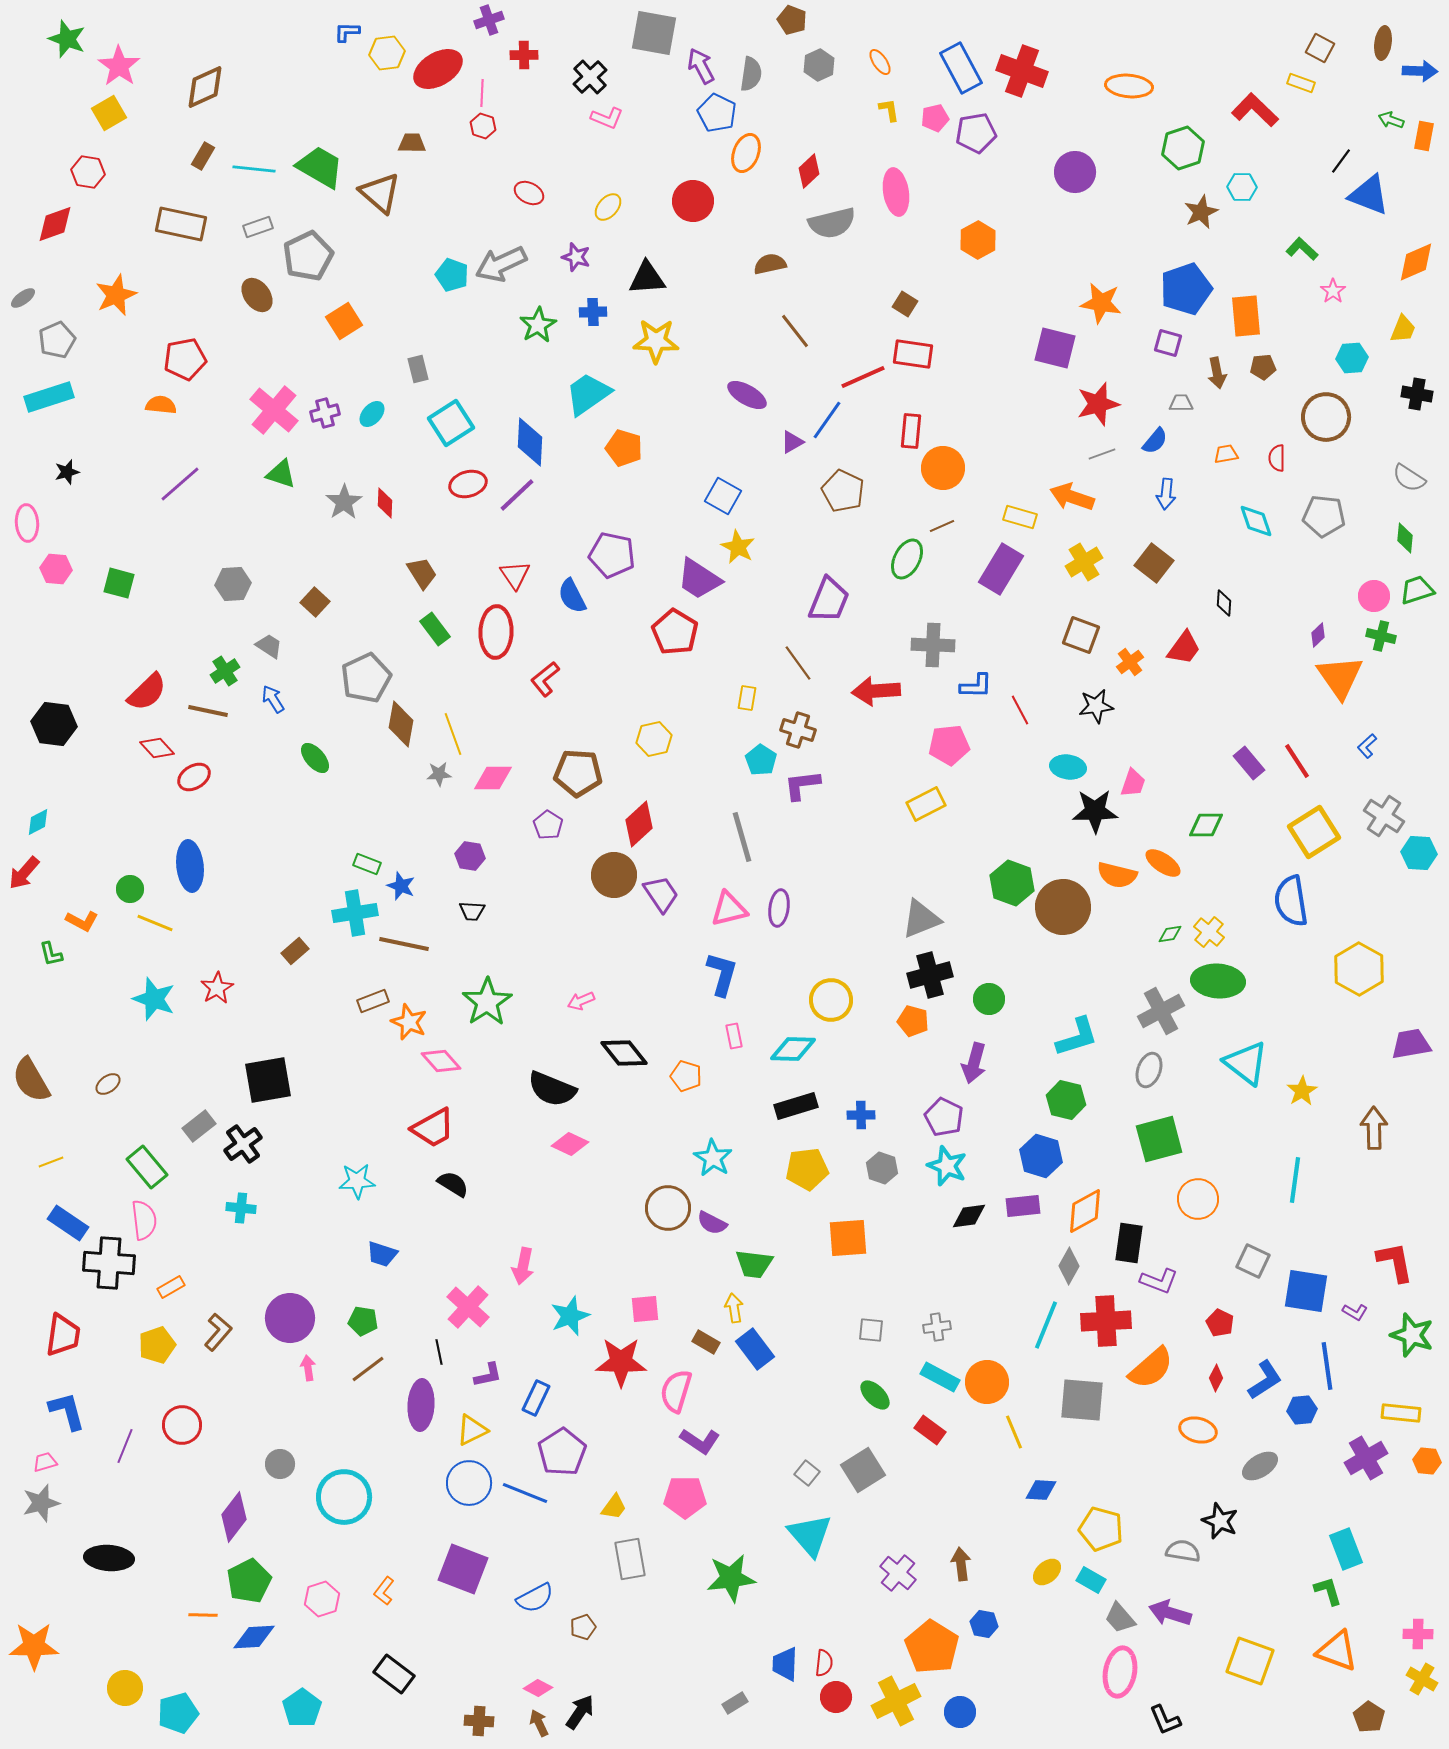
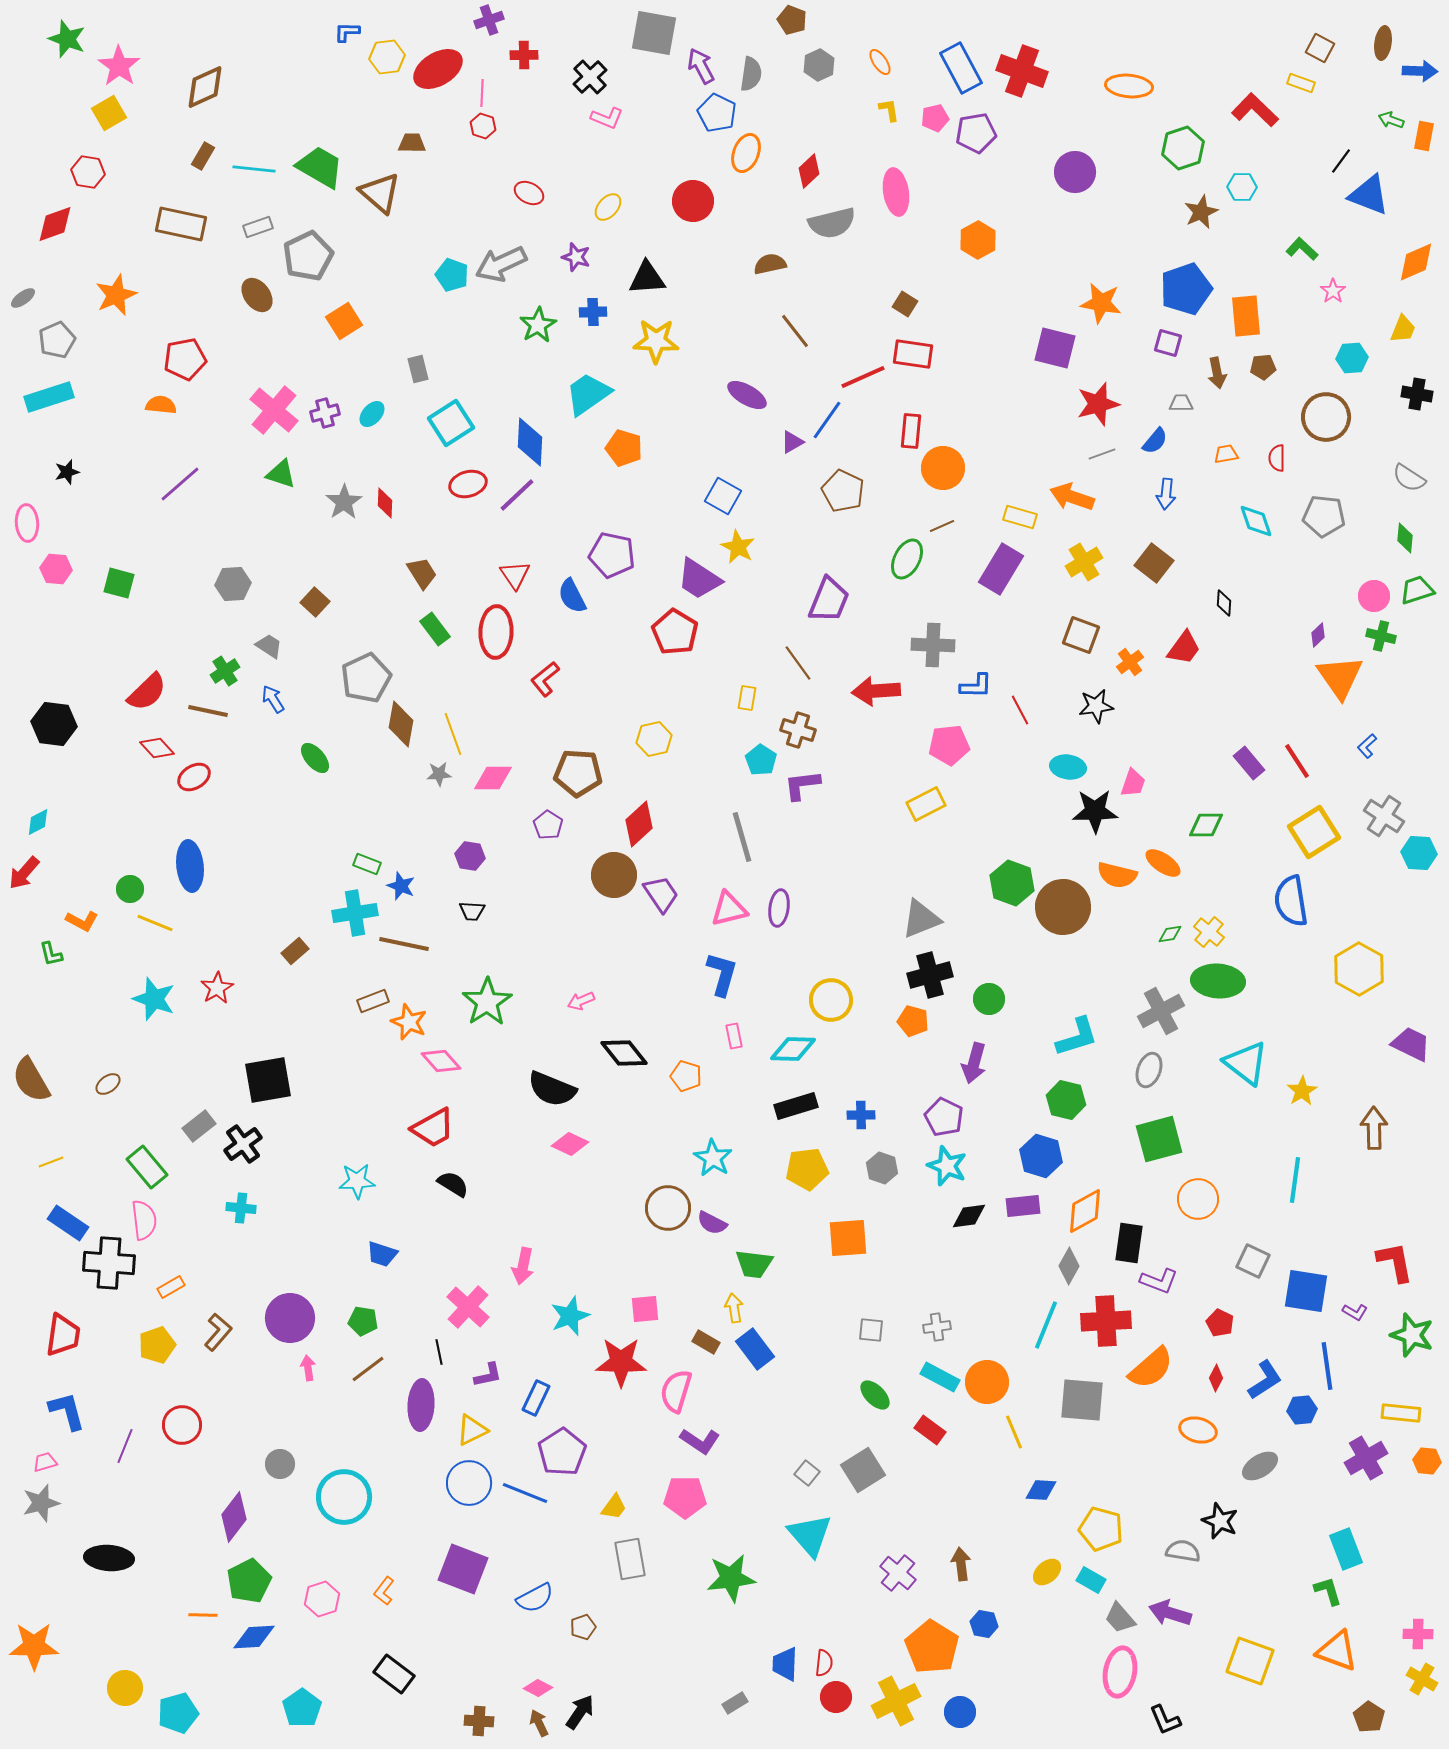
yellow hexagon at (387, 53): moved 4 px down
purple trapezoid at (1411, 1044): rotated 36 degrees clockwise
